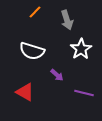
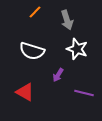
white star: moved 4 px left; rotated 20 degrees counterclockwise
purple arrow: moved 1 px right; rotated 80 degrees clockwise
